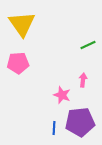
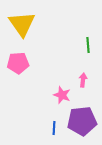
green line: rotated 70 degrees counterclockwise
purple pentagon: moved 2 px right, 1 px up
